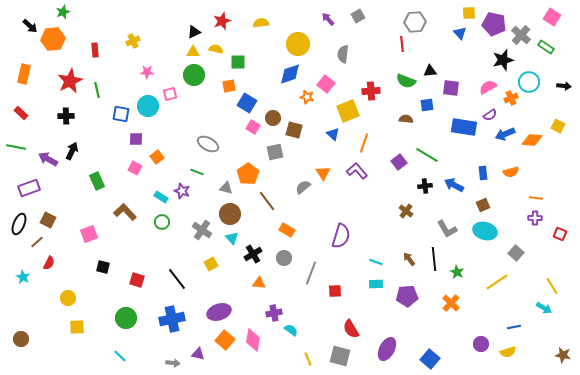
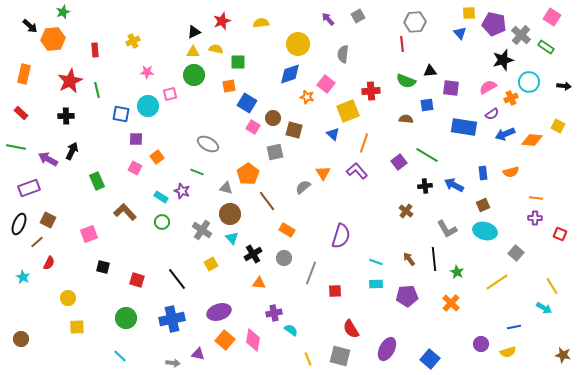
purple semicircle at (490, 115): moved 2 px right, 1 px up
